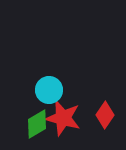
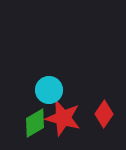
red diamond: moved 1 px left, 1 px up
green diamond: moved 2 px left, 1 px up
